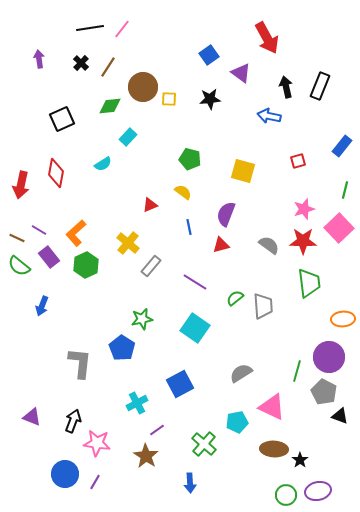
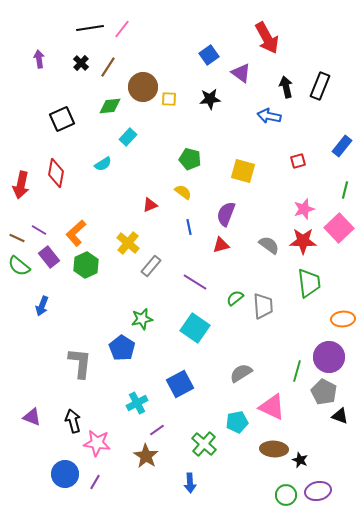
black arrow at (73, 421): rotated 35 degrees counterclockwise
black star at (300, 460): rotated 14 degrees counterclockwise
